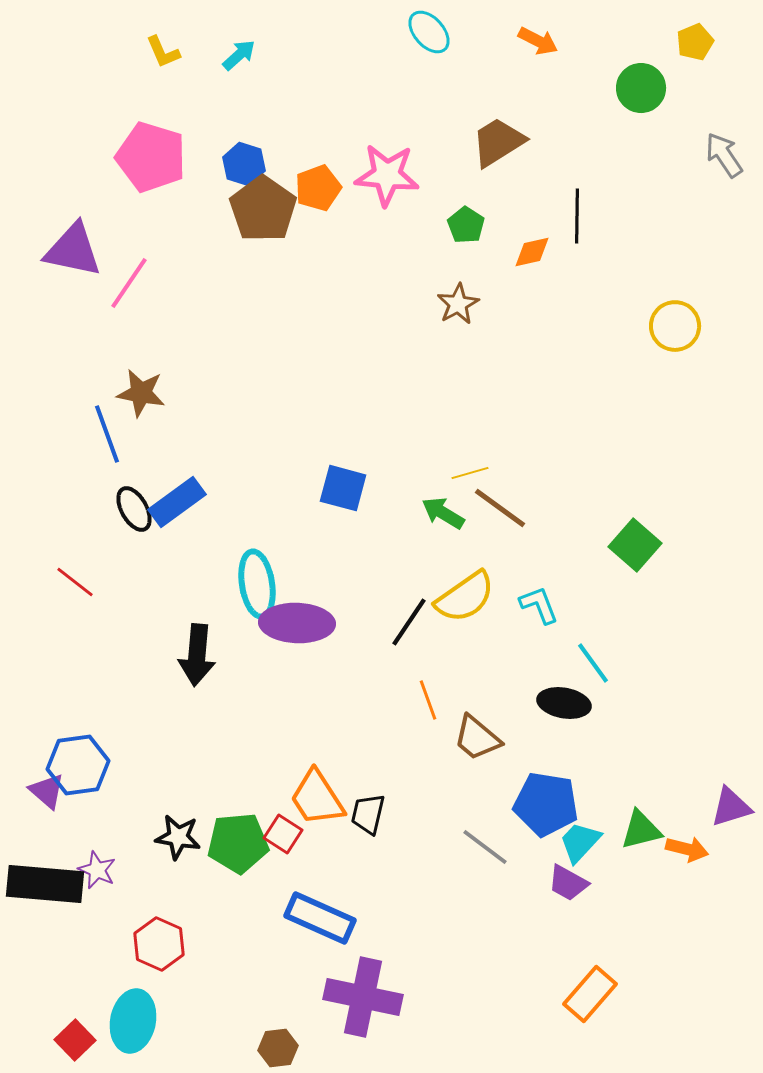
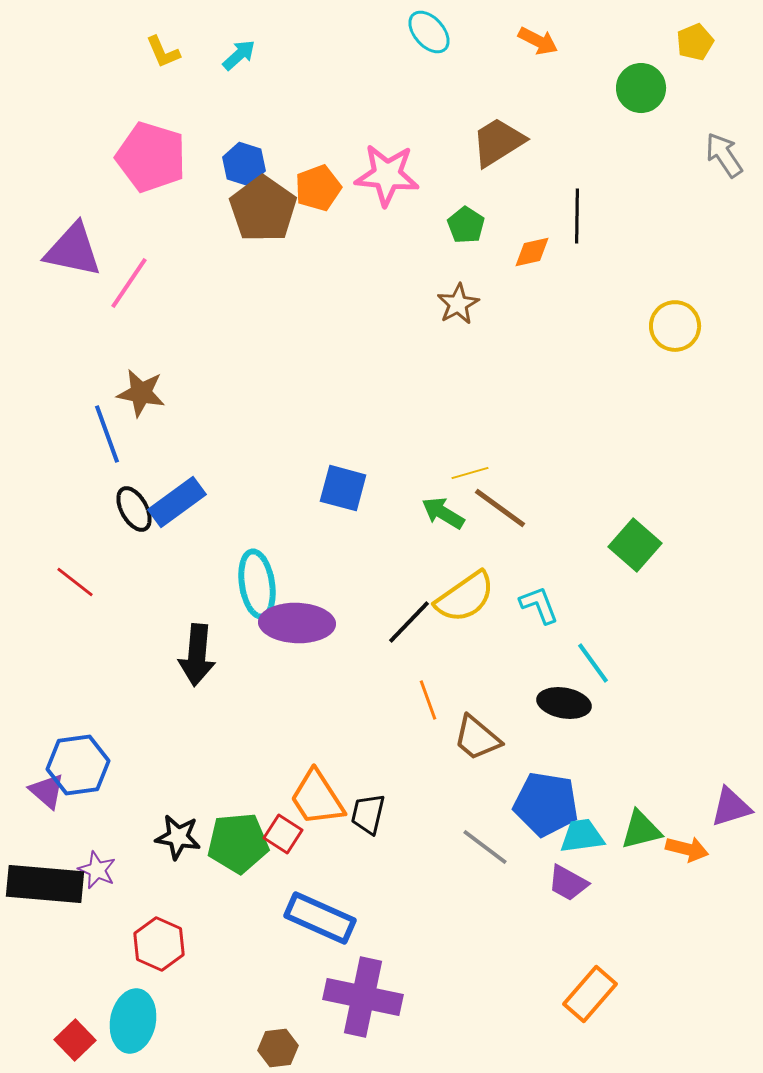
black line at (409, 622): rotated 10 degrees clockwise
cyan trapezoid at (580, 842): moved 2 px right, 6 px up; rotated 39 degrees clockwise
